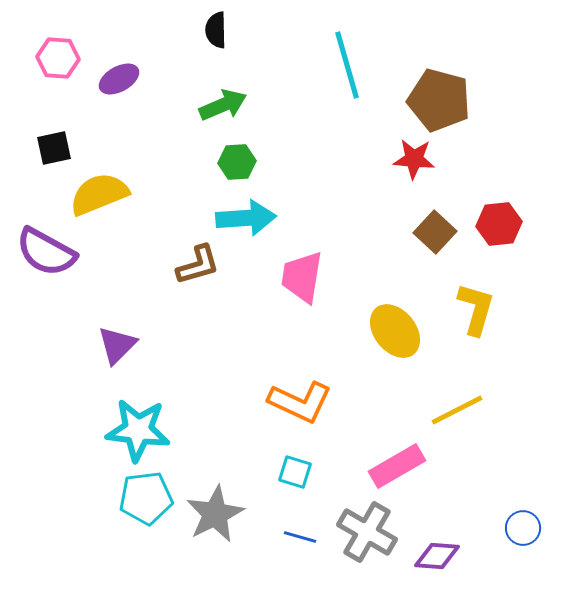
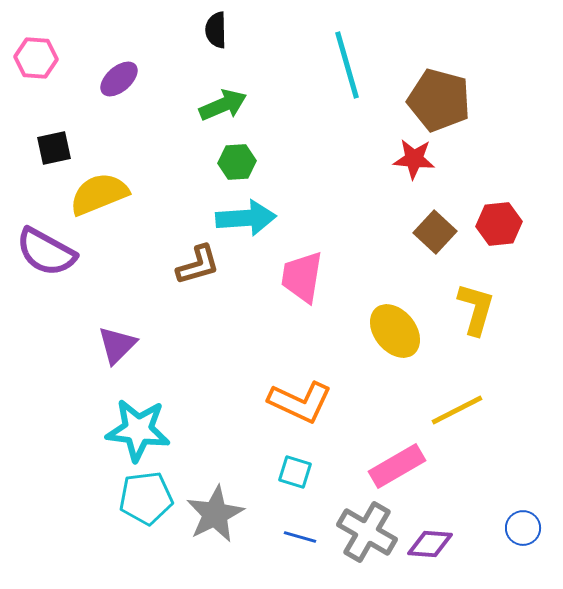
pink hexagon: moved 22 px left
purple ellipse: rotated 12 degrees counterclockwise
purple diamond: moved 7 px left, 12 px up
